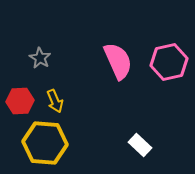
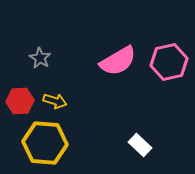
pink semicircle: rotated 84 degrees clockwise
yellow arrow: rotated 50 degrees counterclockwise
